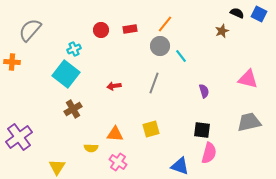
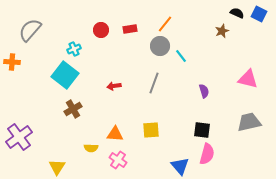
cyan square: moved 1 px left, 1 px down
yellow square: moved 1 px down; rotated 12 degrees clockwise
pink semicircle: moved 2 px left, 1 px down
pink cross: moved 2 px up
blue triangle: rotated 30 degrees clockwise
